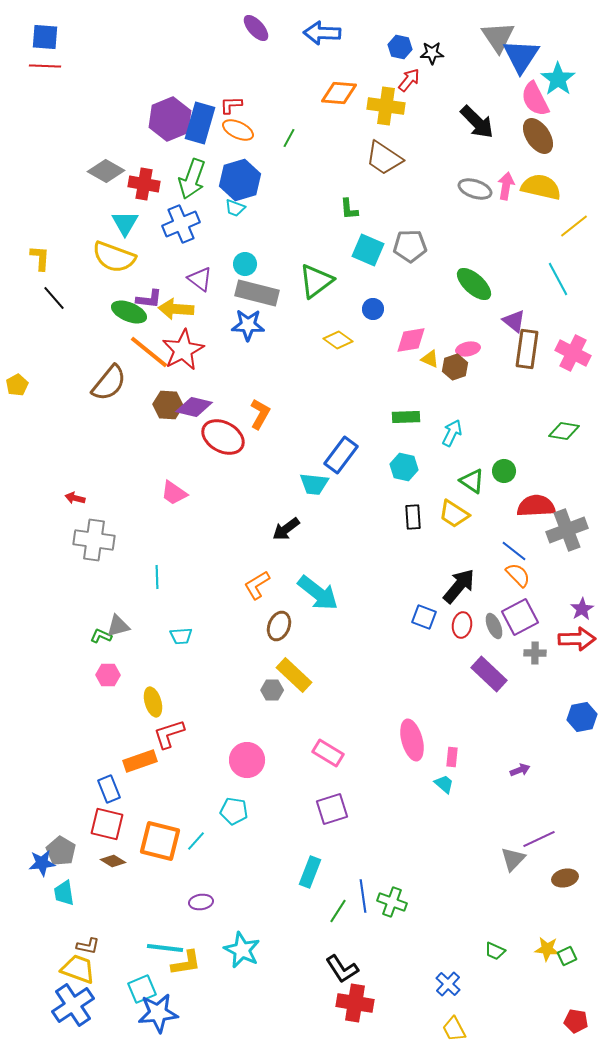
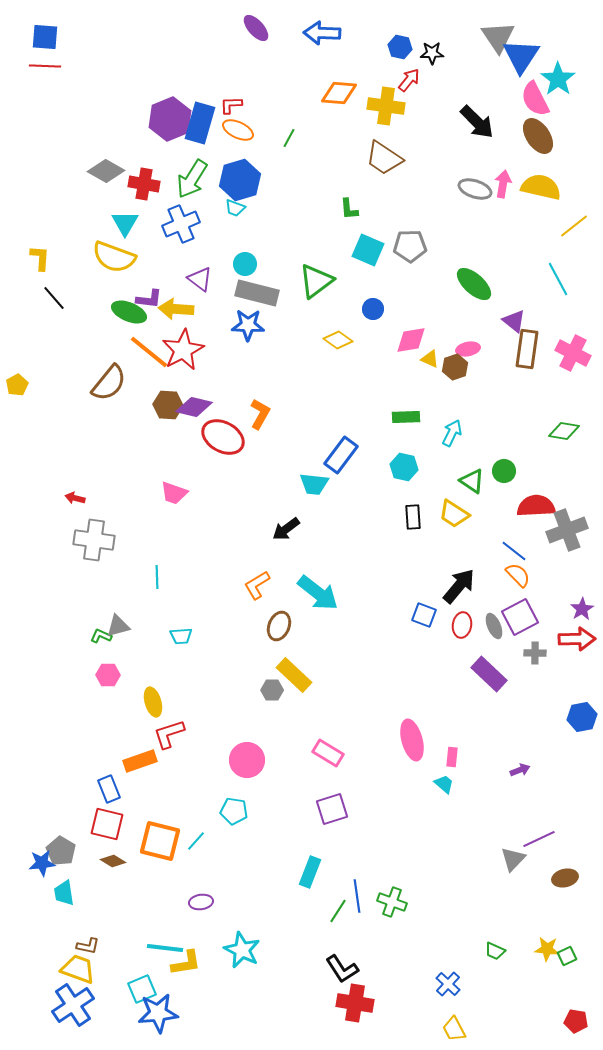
green arrow at (192, 179): rotated 12 degrees clockwise
pink arrow at (506, 186): moved 3 px left, 2 px up
pink trapezoid at (174, 493): rotated 16 degrees counterclockwise
blue square at (424, 617): moved 2 px up
blue line at (363, 896): moved 6 px left
